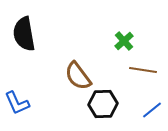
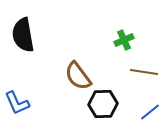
black semicircle: moved 1 px left, 1 px down
green cross: moved 1 px up; rotated 18 degrees clockwise
brown line: moved 1 px right, 2 px down
blue line: moved 2 px left, 2 px down
